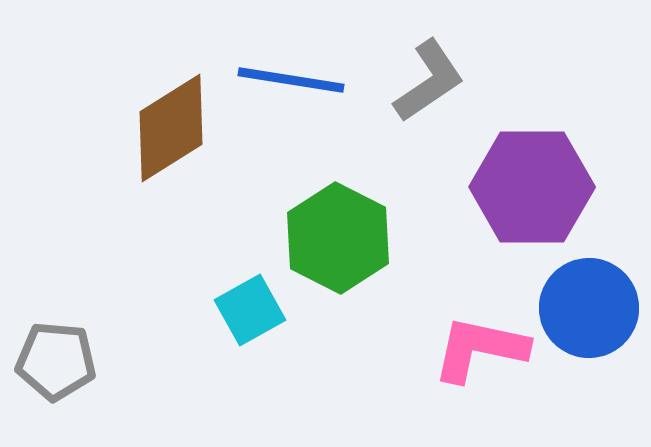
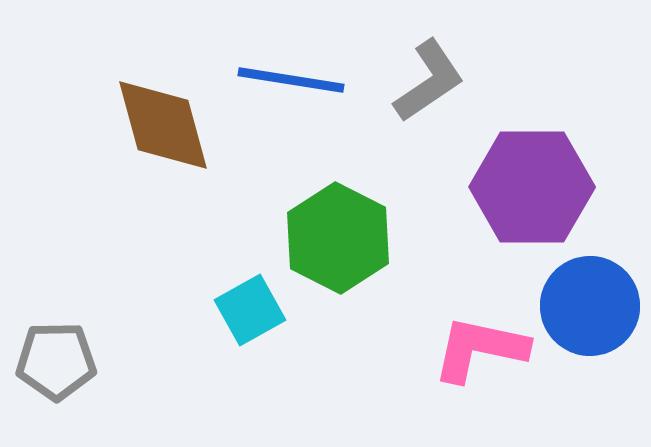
brown diamond: moved 8 px left, 3 px up; rotated 73 degrees counterclockwise
blue circle: moved 1 px right, 2 px up
gray pentagon: rotated 6 degrees counterclockwise
